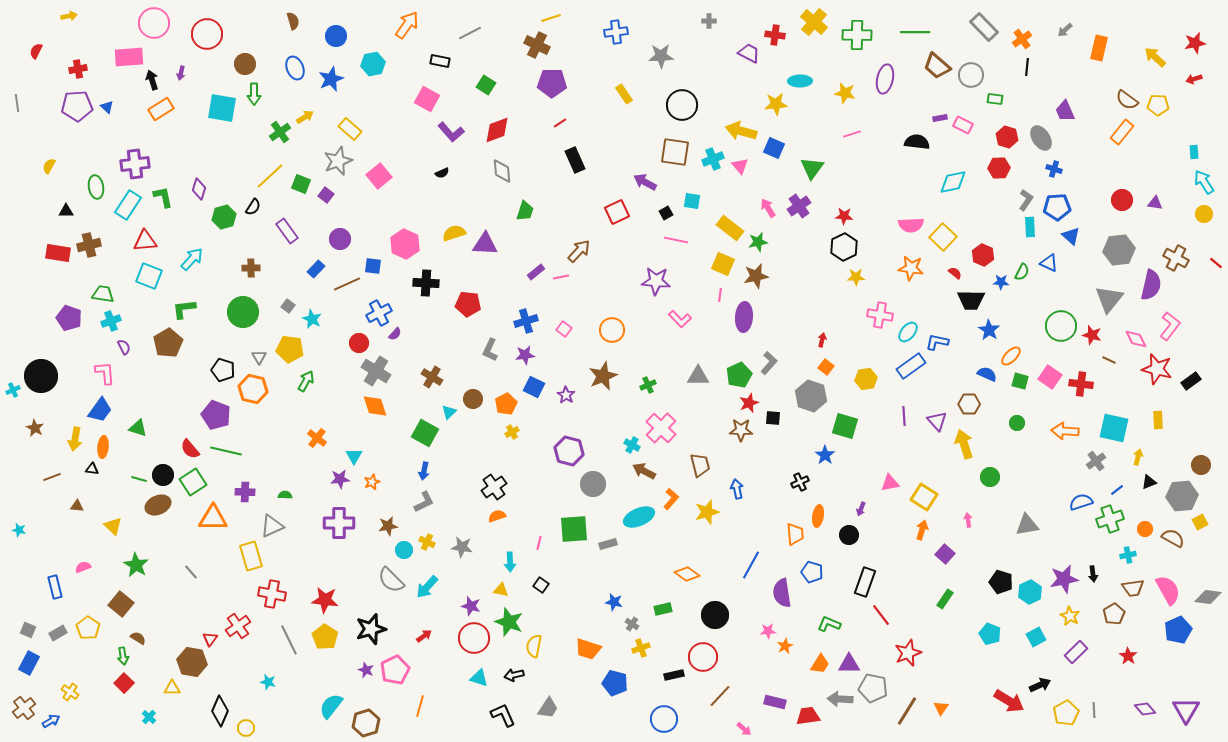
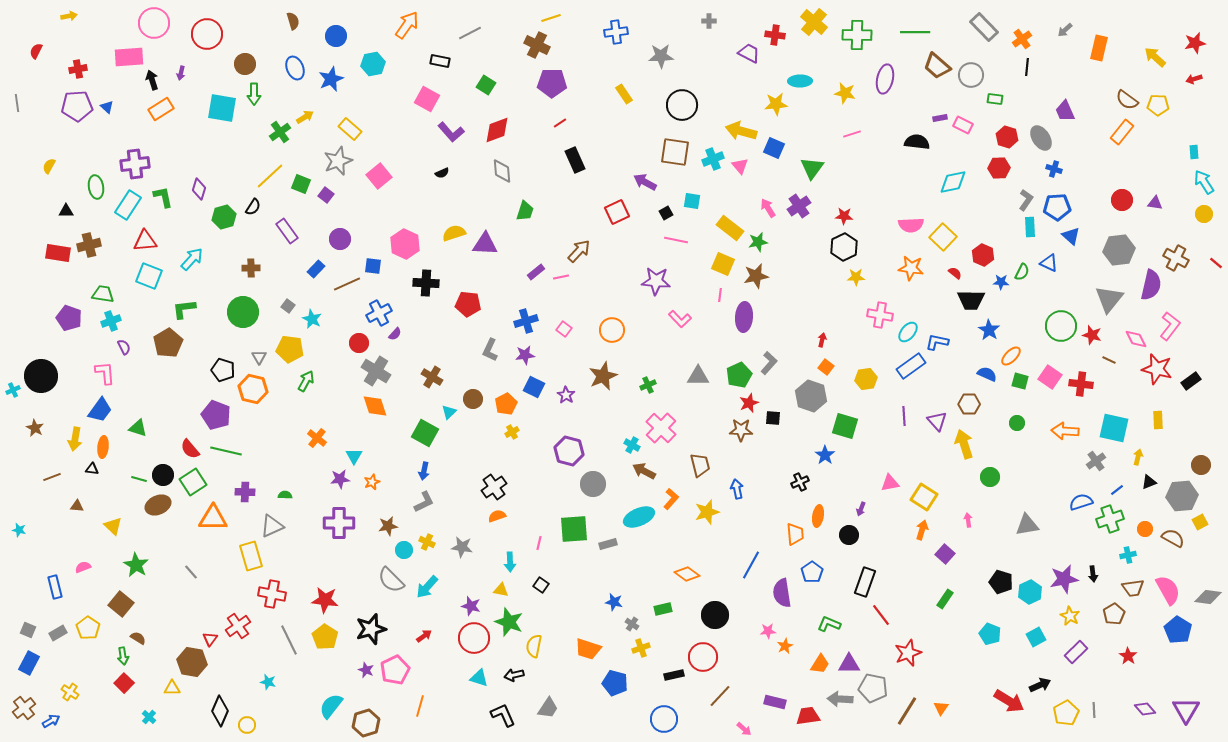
blue pentagon at (812, 572): rotated 20 degrees clockwise
blue pentagon at (1178, 630): rotated 16 degrees counterclockwise
yellow circle at (246, 728): moved 1 px right, 3 px up
